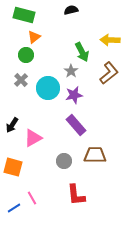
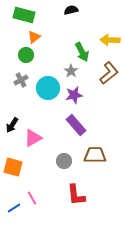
gray cross: rotated 16 degrees clockwise
